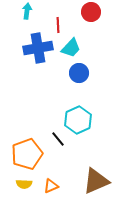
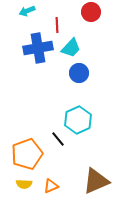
cyan arrow: rotated 119 degrees counterclockwise
red line: moved 1 px left
